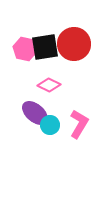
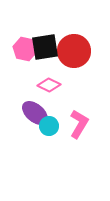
red circle: moved 7 px down
cyan circle: moved 1 px left, 1 px down
